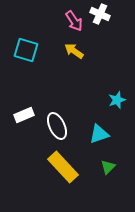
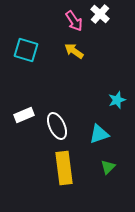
white cross: rotated 18 degrees clockwise
yellow rectangle: moved 1 px right, 1 px down; rotated 36 degrees clockwise
